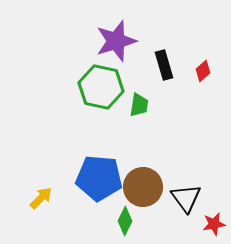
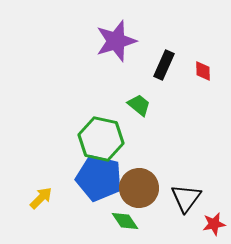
black rectangle: rotated 40 degrees clockwise
red diamond: rotated 50 degrees counterclockwise
green hexagon: moved 52 px down
green trapezoid: rotated 60 degrees counterclockwise
blue pentagon: rotated 9 degrees clockwise
brown circle: moved 4 px left, 1 px down
black triangle: rotated 12 degrees clockwise
green diamond: rotated 60 degrees counterclockwise
